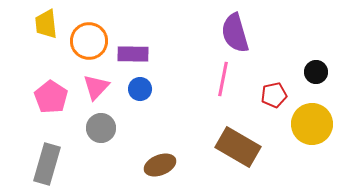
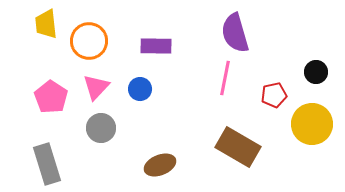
purple rectangle: moved 23 px right, 8 px up
pink line: moved 2 px right, 1 px up
gray rectangle: rotated 33 degrees counterclockwise
